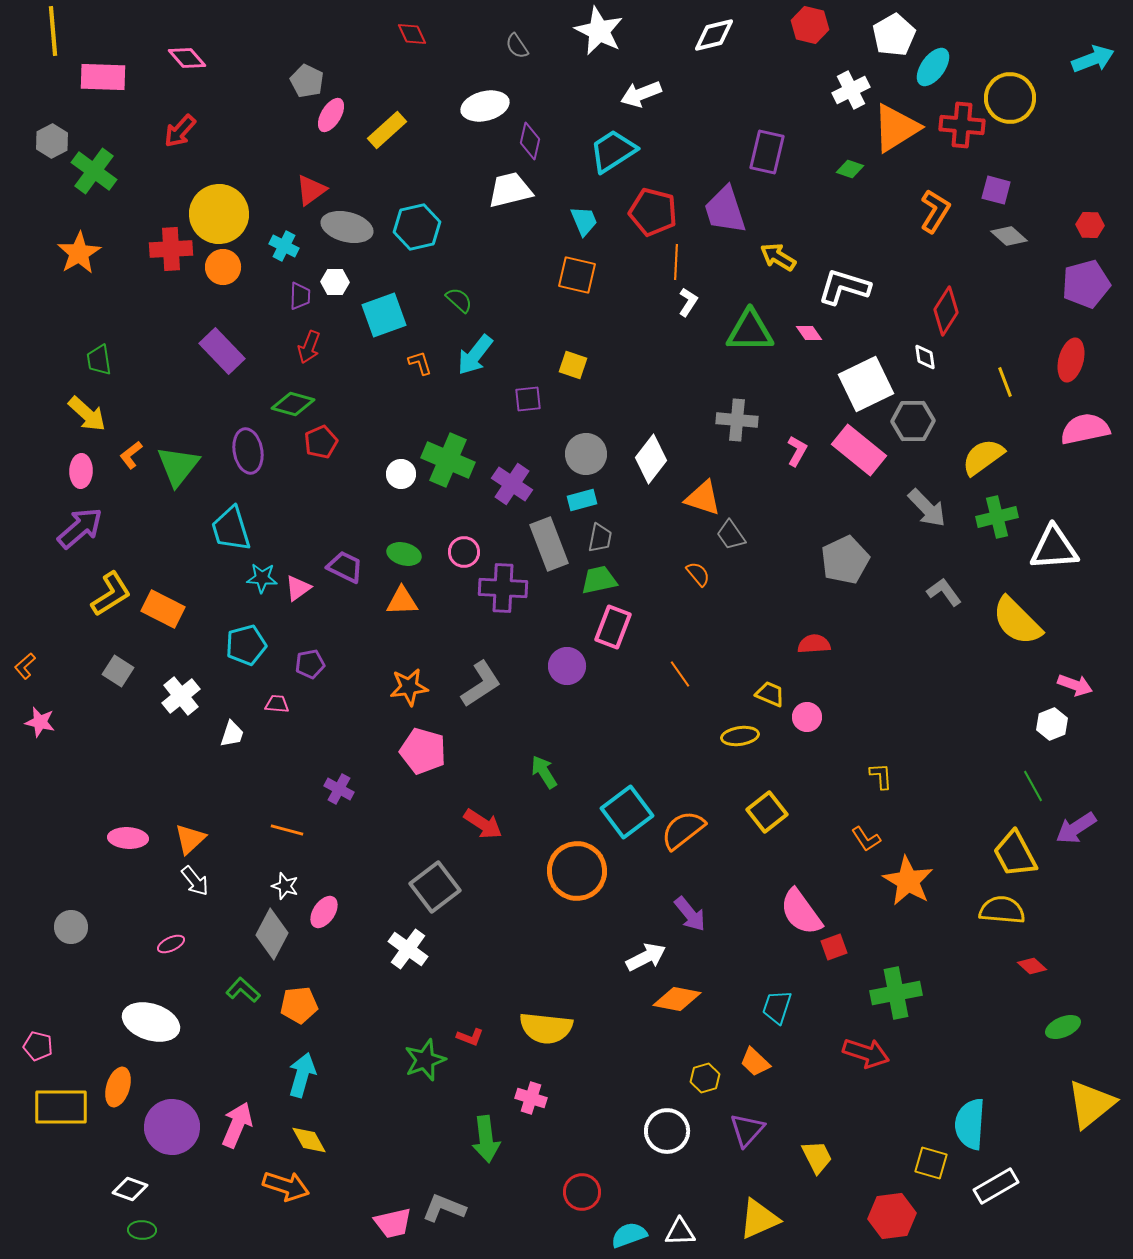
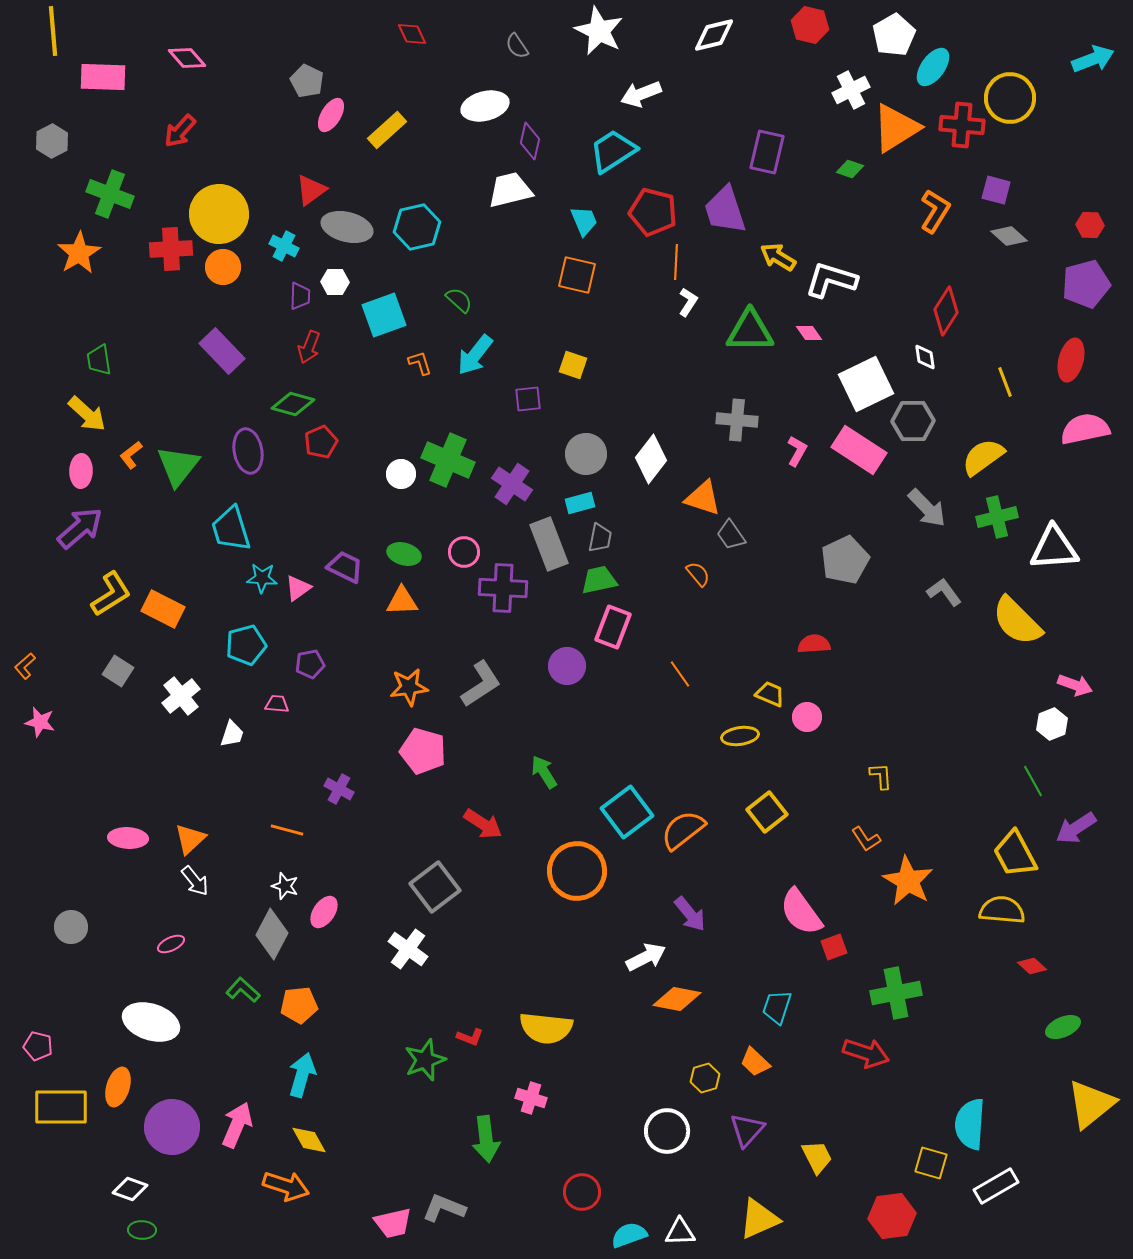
green cross at (94, 171): moved 16 px right, 23 px down; rotated 15 degrees counterclockwise
white L-shape at (844, 287): moved 13 px left, 7 px up
pink rectangle at (859, 450): rotated 6 degrees counterclockwise
cyan rectangle at (582, 500): moved 2 px left, 3 px down
green line at (1033, 786): moved 5 px up
